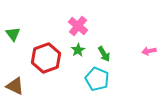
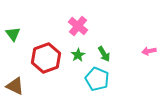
green star: moved 5 px down
